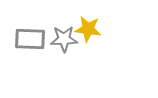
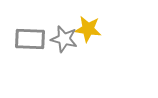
gray star: rotated 16 degrees clockwise
